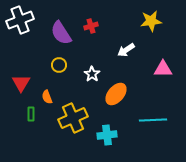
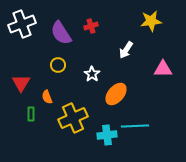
white cross: moved 2 px right, 4 px down
white arrow: rotated 24 degrees counterclockwise
yellow circle: moved 1 px left
cyan line: moved 18 px left, 6 px down
